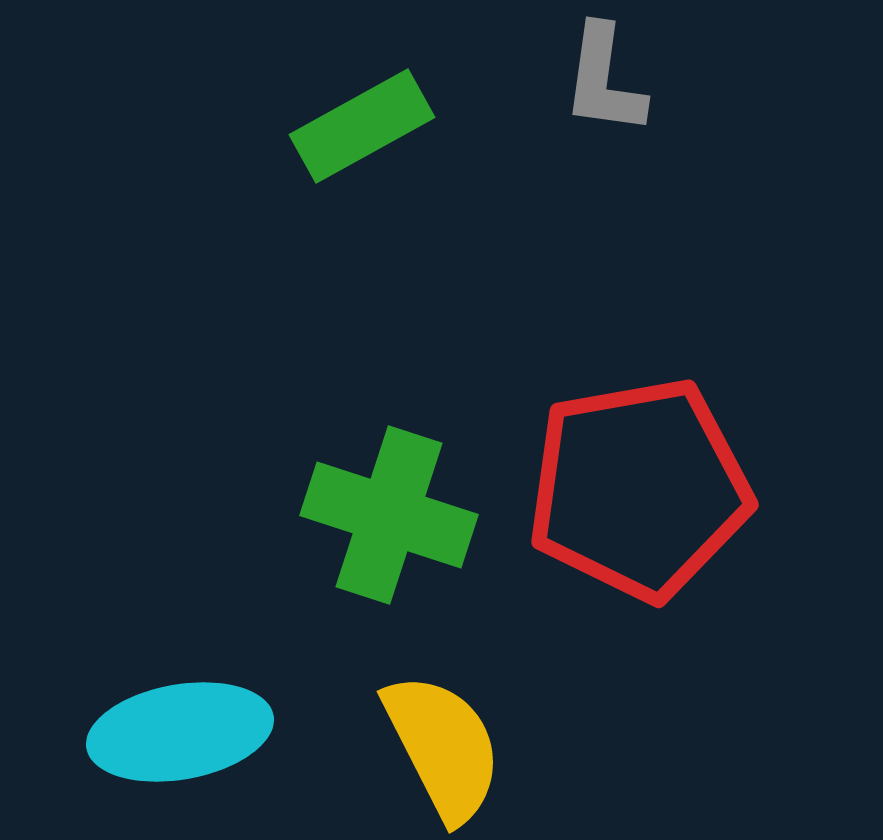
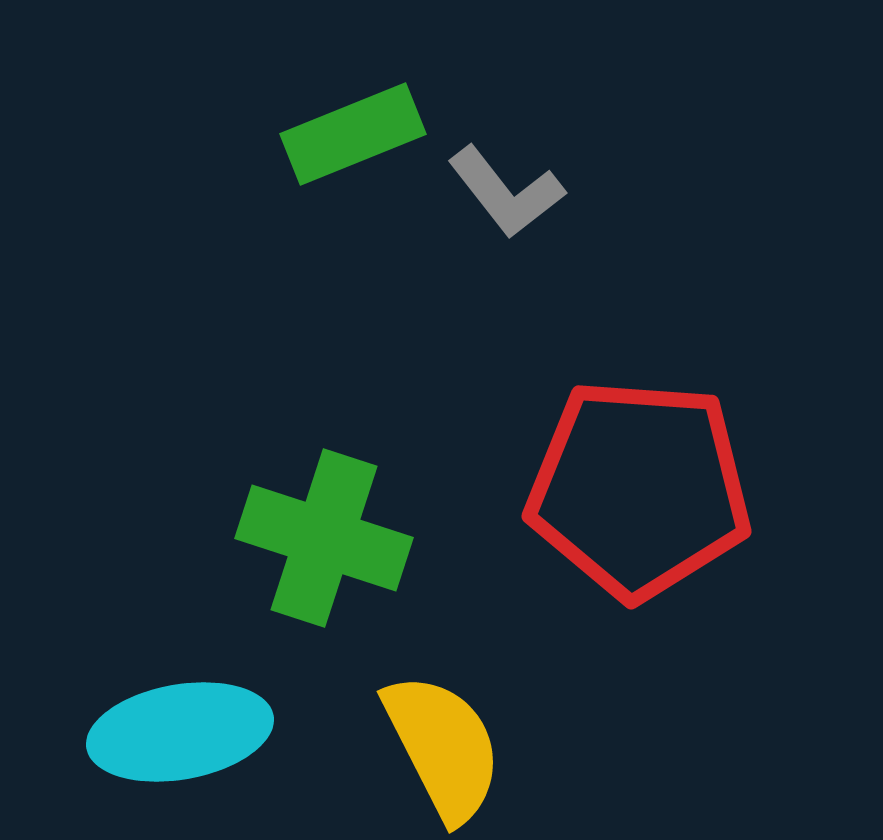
gray L-shape: moved 98 px left, 112 px down; rotated 46 degrees counterclockwise
green rectangle: moved 9 px left, 8 px down; rotated 7 degrees clockwise
red pentagon: rotated 14 degrees clockwise
green cross: moved 65 px left, 23 px down
